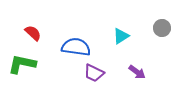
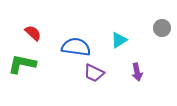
cyan triangle: moved 2 px left, 4 px down
purple arrow: rotated 42 degrees clockwise
